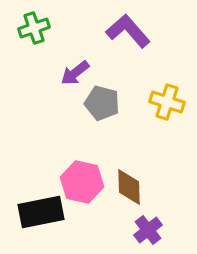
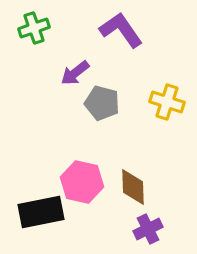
purple L-shape: moved 7 px left, 1 px up; rotated 6 degrees clockwise
brown diamond: moved 4 px right
purple cross: moved 1 px up; rotated 12 degrees clockwise
